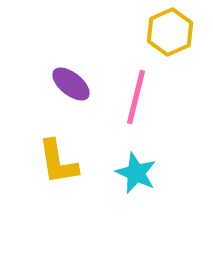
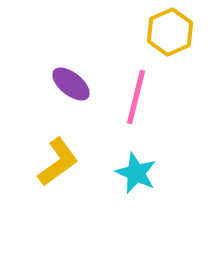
yellow L-shape: rotated 117 degrees counterclockwise
